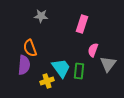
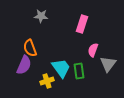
purple semicircle: rotated 18 degrees clockwise
green rectangle: rotated 14 degrees counterclockwise
